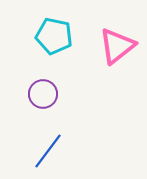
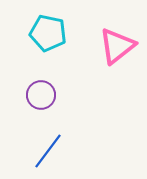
cyan pentagon: moved 6 px left, 3 px up
purple circle: moved 2 px left, 1 px down
